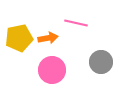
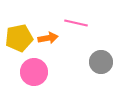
pink circle: moved 18 px left, 2 px down
